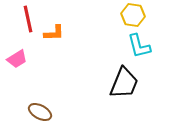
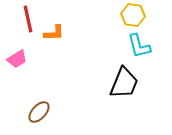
brown ellipse: moved 1 px left; rotated 75 degrees counterclockwise
